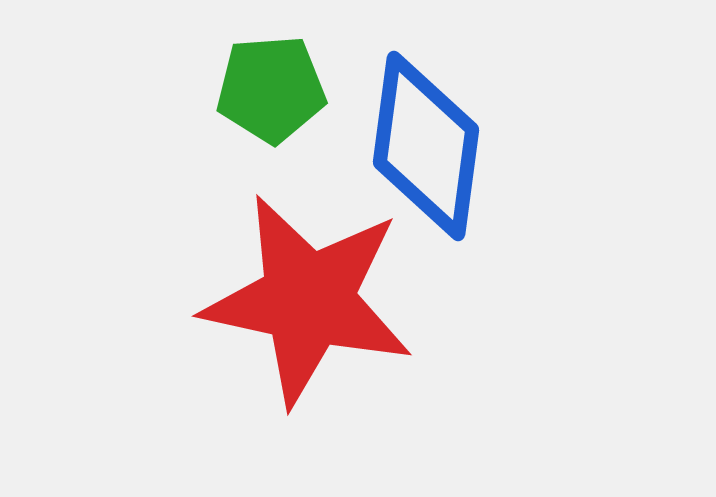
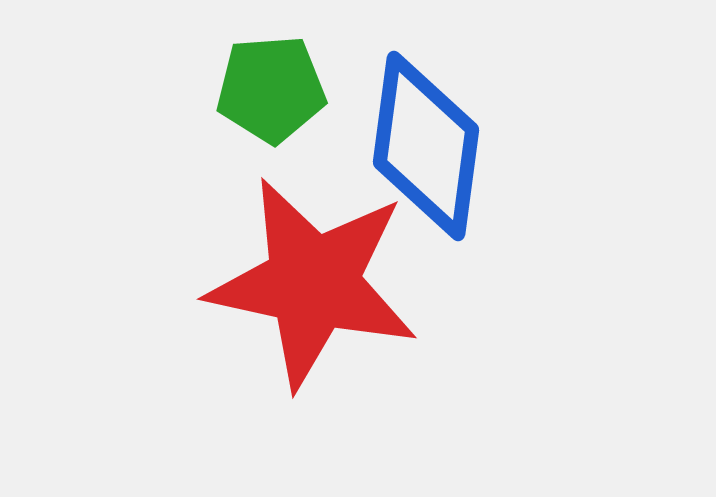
red star: moved 5 px right, 17 px up
